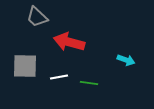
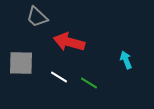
cyan arrow: rotated 132 degrees counterclockwise
gray square: moved 4 px left, 3 px up
white line: rotated 42 degrees clockwise
green line: rotated 24 degrees clockwise
